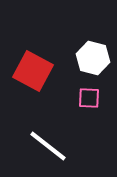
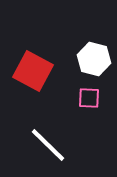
white hexagon: moved 1 px right, 1 px down
white line: moved 1 px up; rotated 6 degrees clockwise
